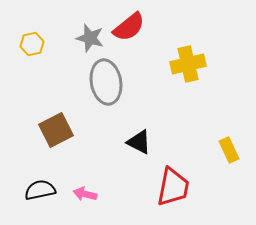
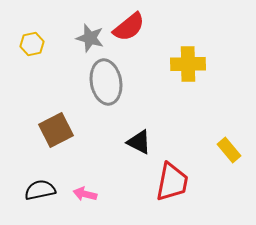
yellow cross: rotated 12 degrees clockwise
yellow rectangle: rotated 15 degrees counterclockwise
red trapezoid: moved 1 px left, 5 px up
